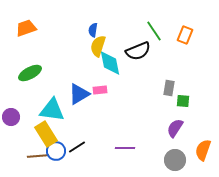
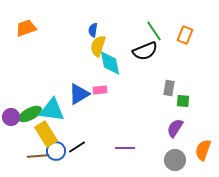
black semicircle: moved 7 px right
green ellipse: moved 41 px down
